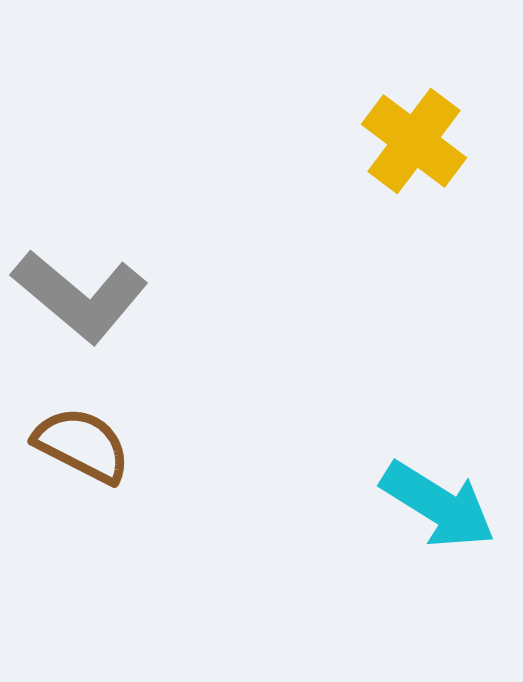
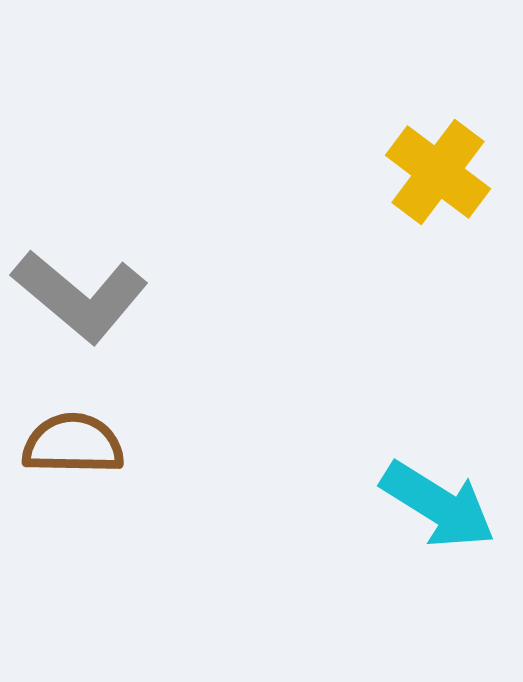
yellow cross: moved 24 px right, 31 px down
brown semicircle: moved 9 px left, 1 px up; rotated 26 degrees counterclockwise
